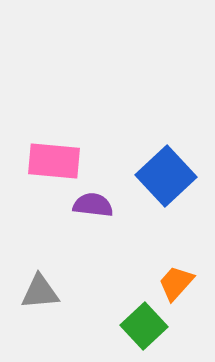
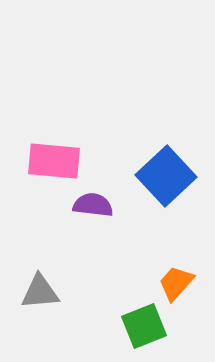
green square: rotated 21 degrees clockwise
